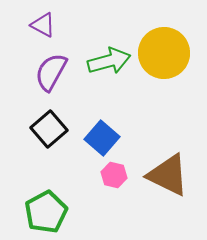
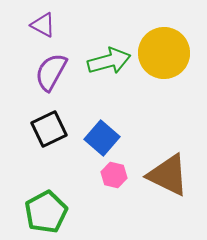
black square: rotated 15 degrees clockwise
